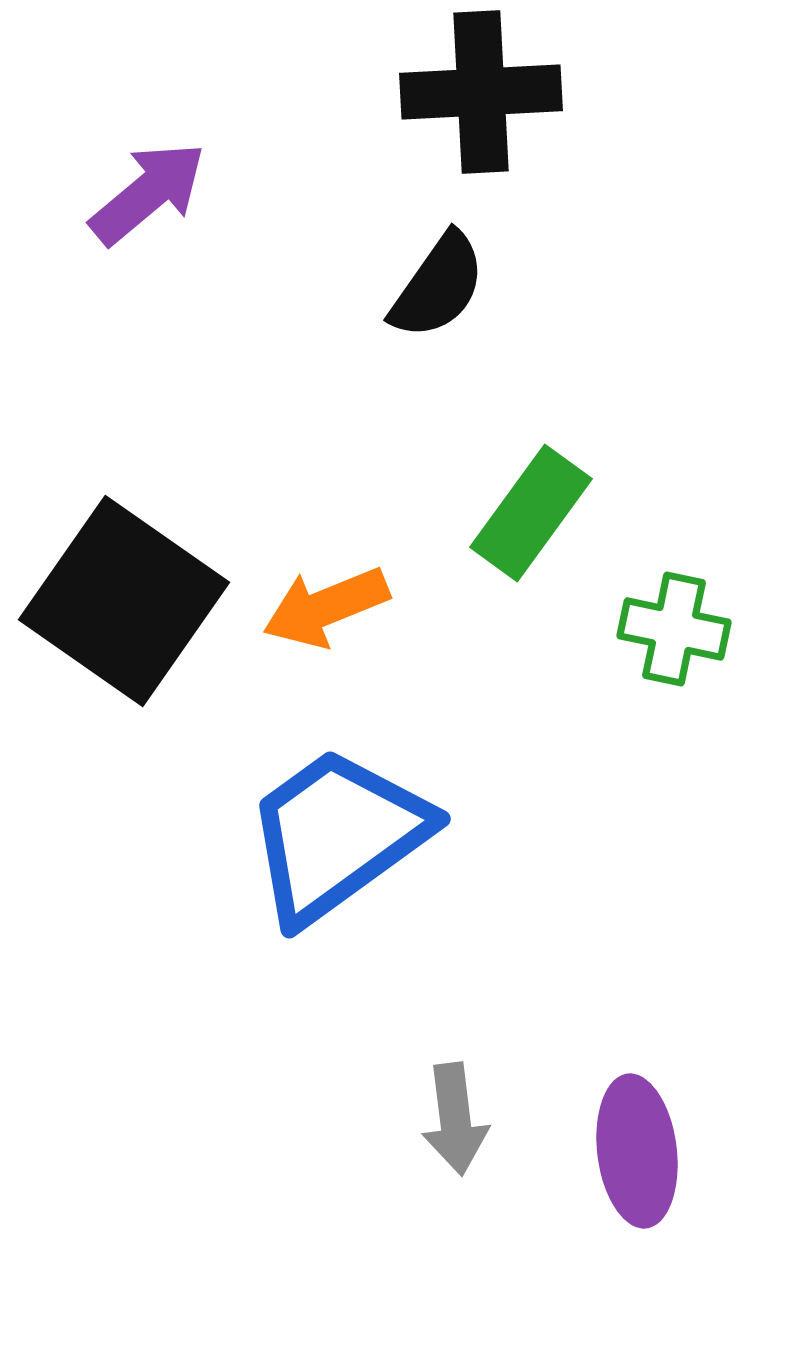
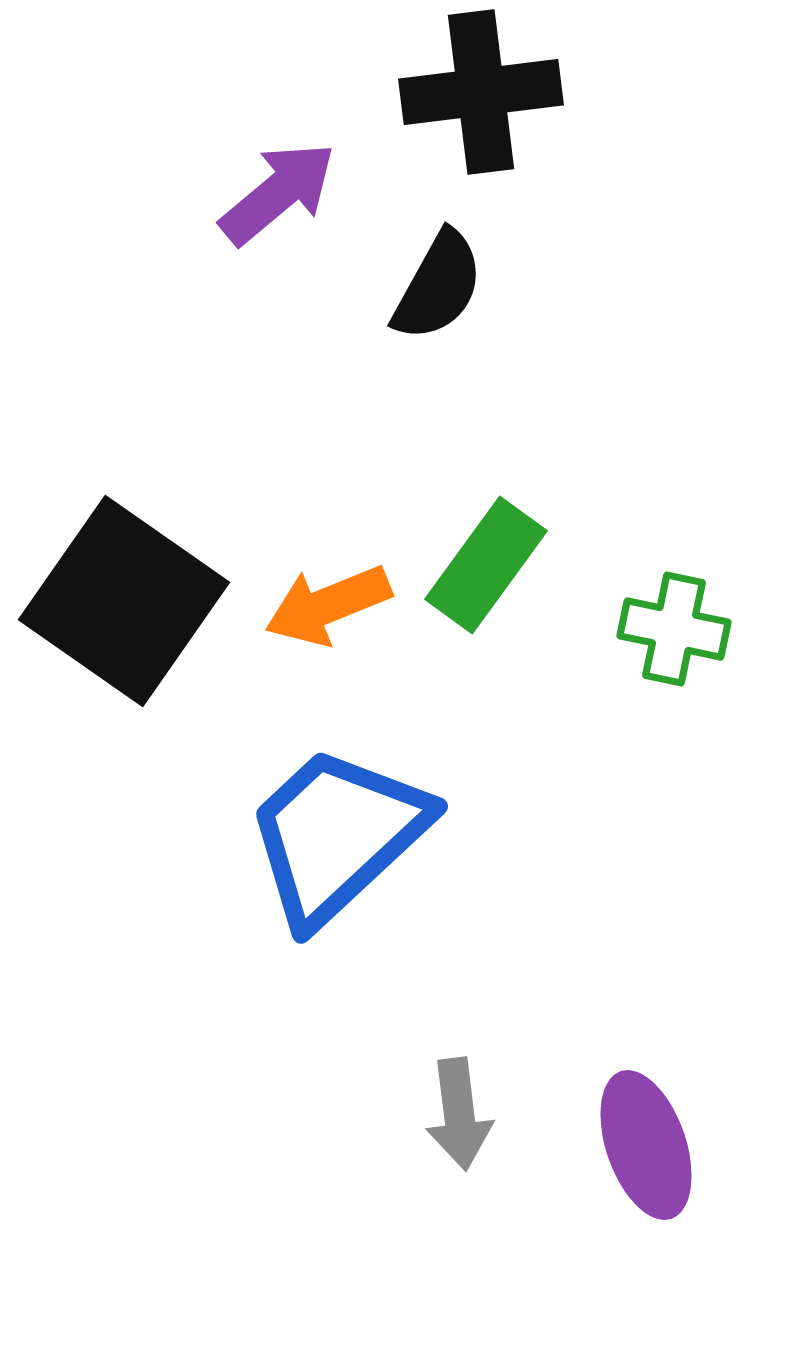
black cross: rotated 4 degrees counterclockwise
purple arrow: moved 130 px right
black semicircle: rotated 6 degrees counterclockwise
green rectangle: moved 45 px left, 52 px down
orange arrow: moved 2 px right, 2 px up
blue trapezoid: rotated 7 degrees counterclockwise
gray arrow: moved 4 px right, 5 px up
purple ellipse: moved 9 px right, 6 px up; rotated 12 degrees counterclockwise
